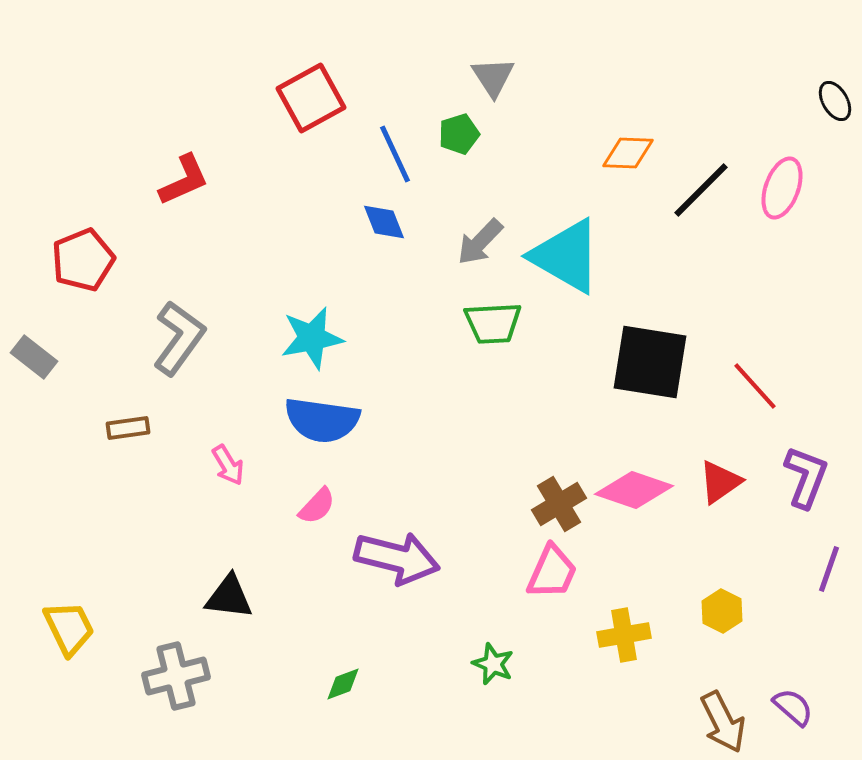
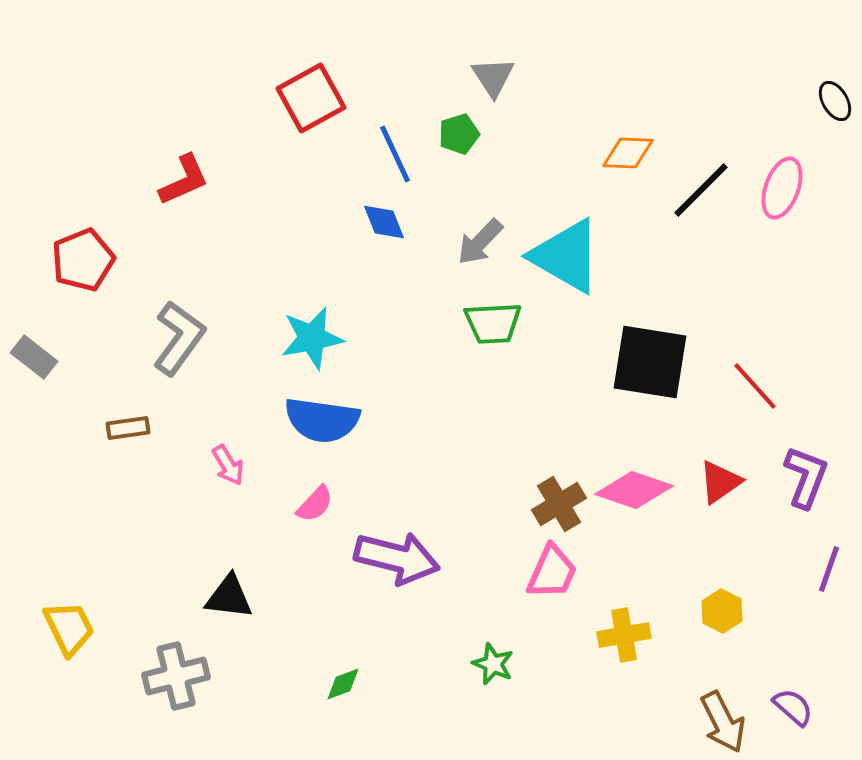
pink semicircle: moved 2 px left, 2 px up
